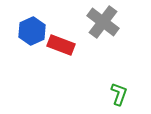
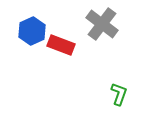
gray cross: moved 1 px left, 2 px down
